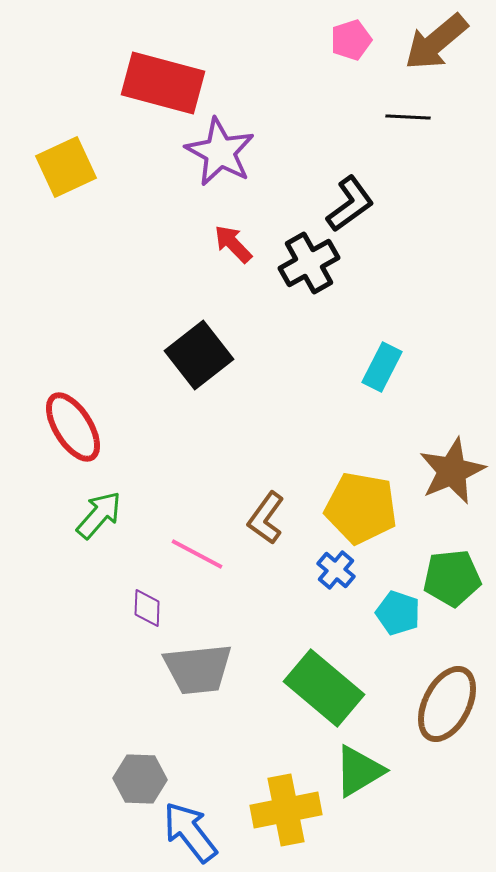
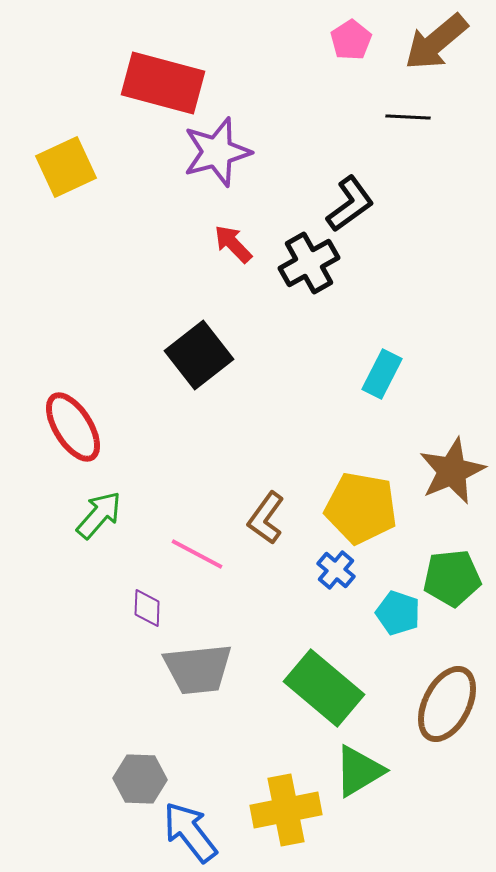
pink pentagon: rotated 15 degrees counterclockwise
purple star: moved 3 px left; rotated 28 degrees clockwise
cyan rectangle: moved 7 px down
